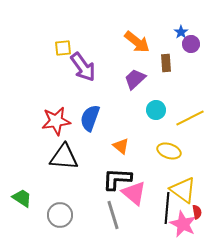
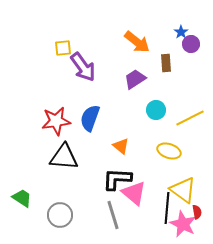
purple trapezoid: rotated 10 degrees clockwise
